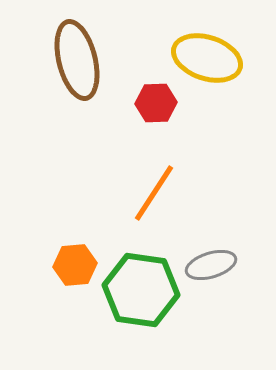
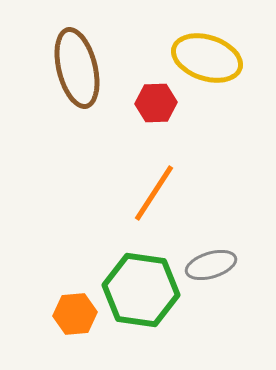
brown ellipse: moved 8 px down
orange hexagon: moved 49 px down
